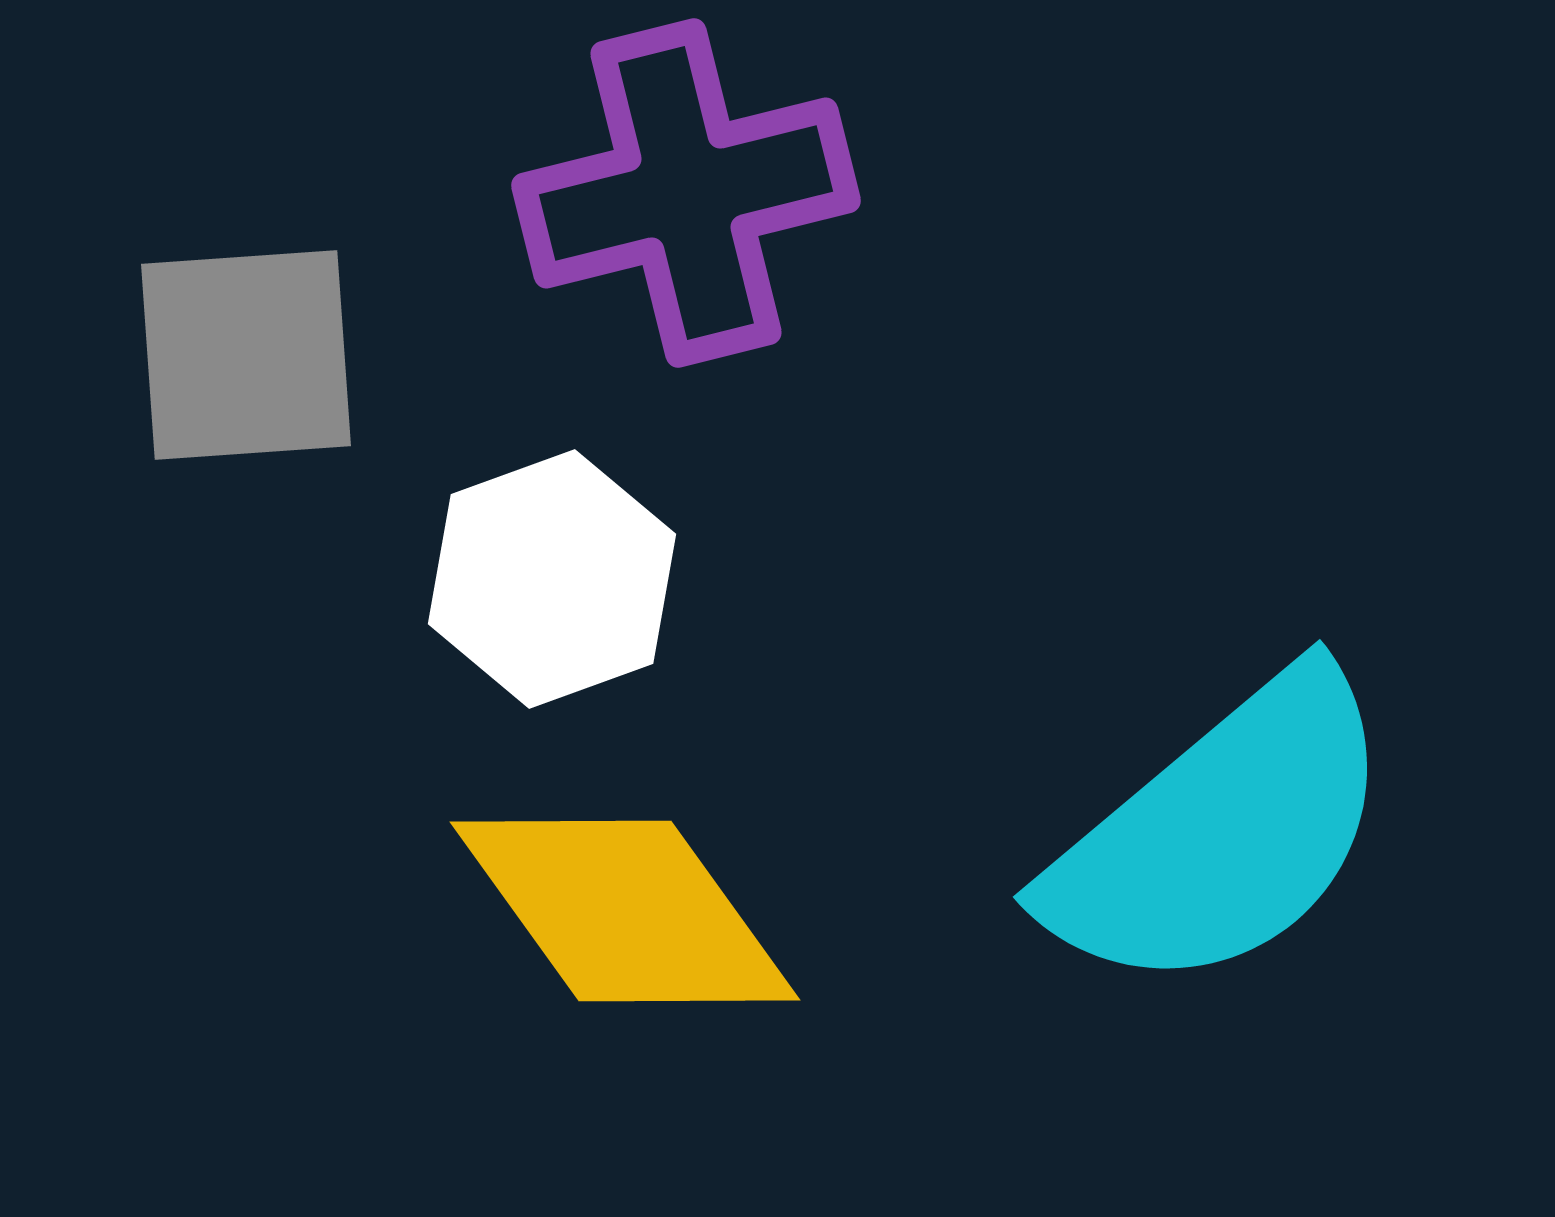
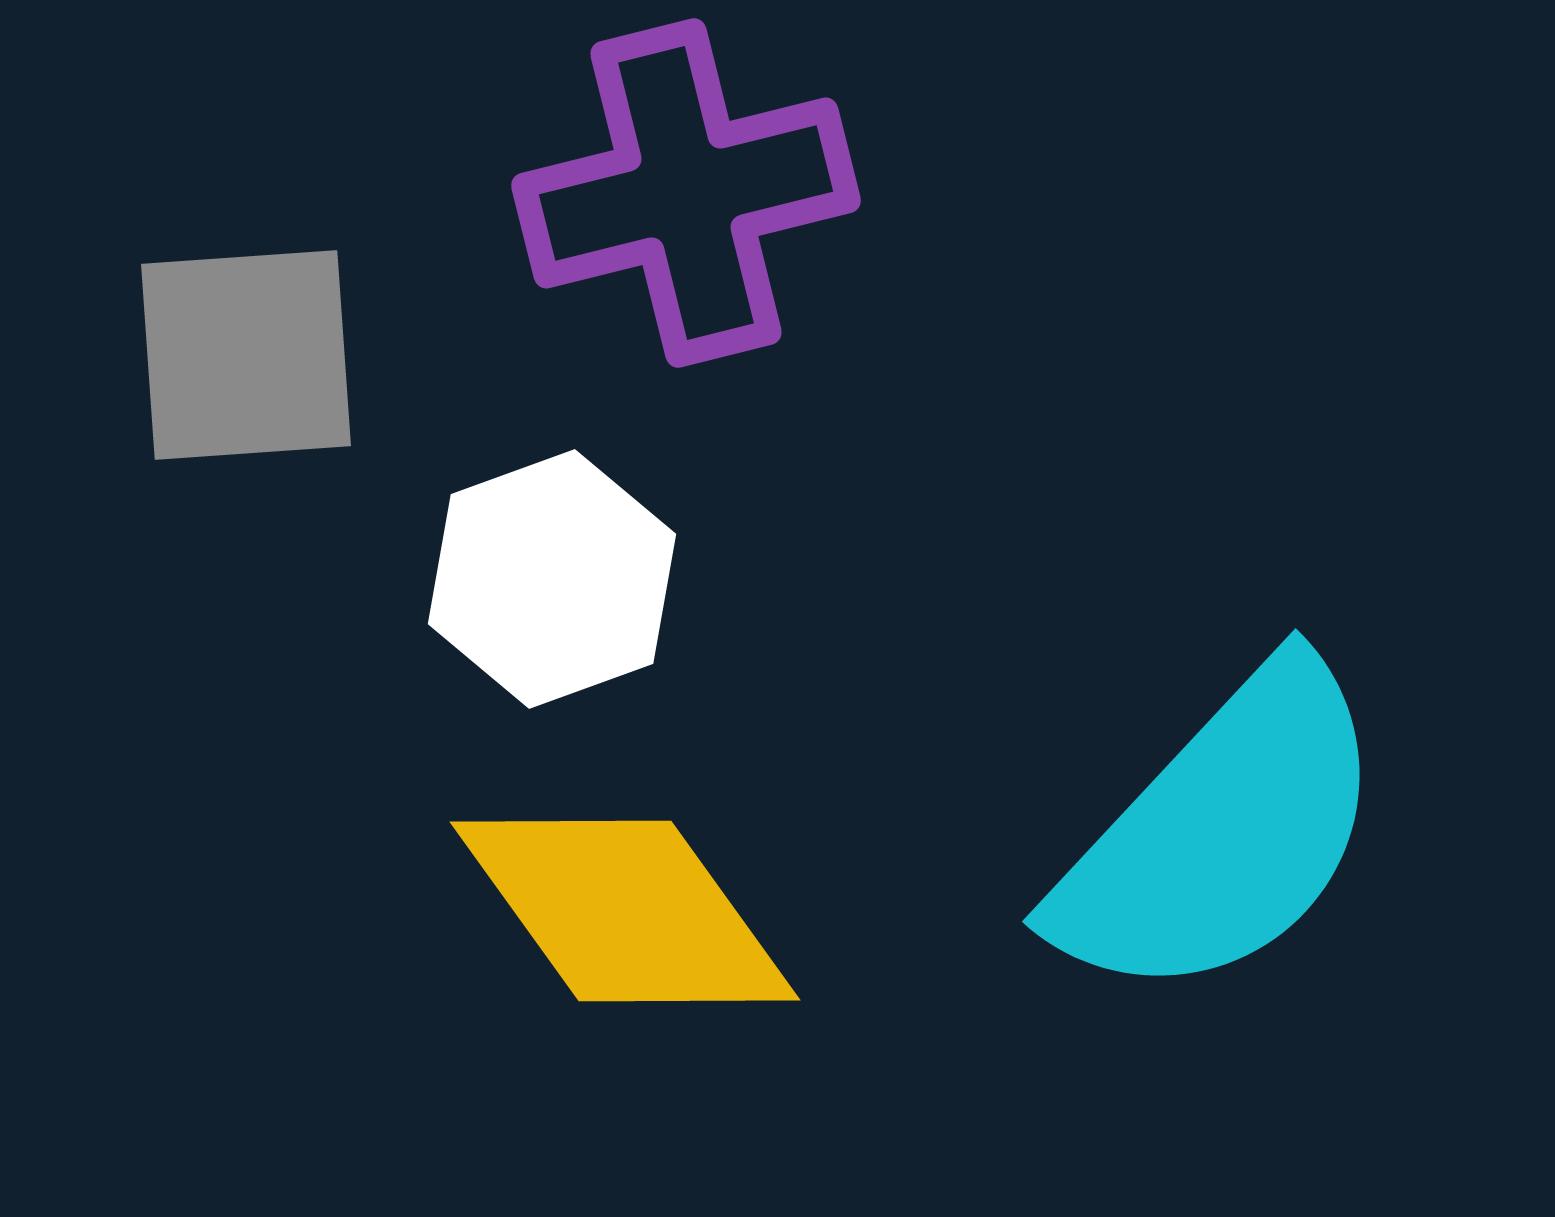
cyan semicircle: rotated 7 degrees counterclockwise
